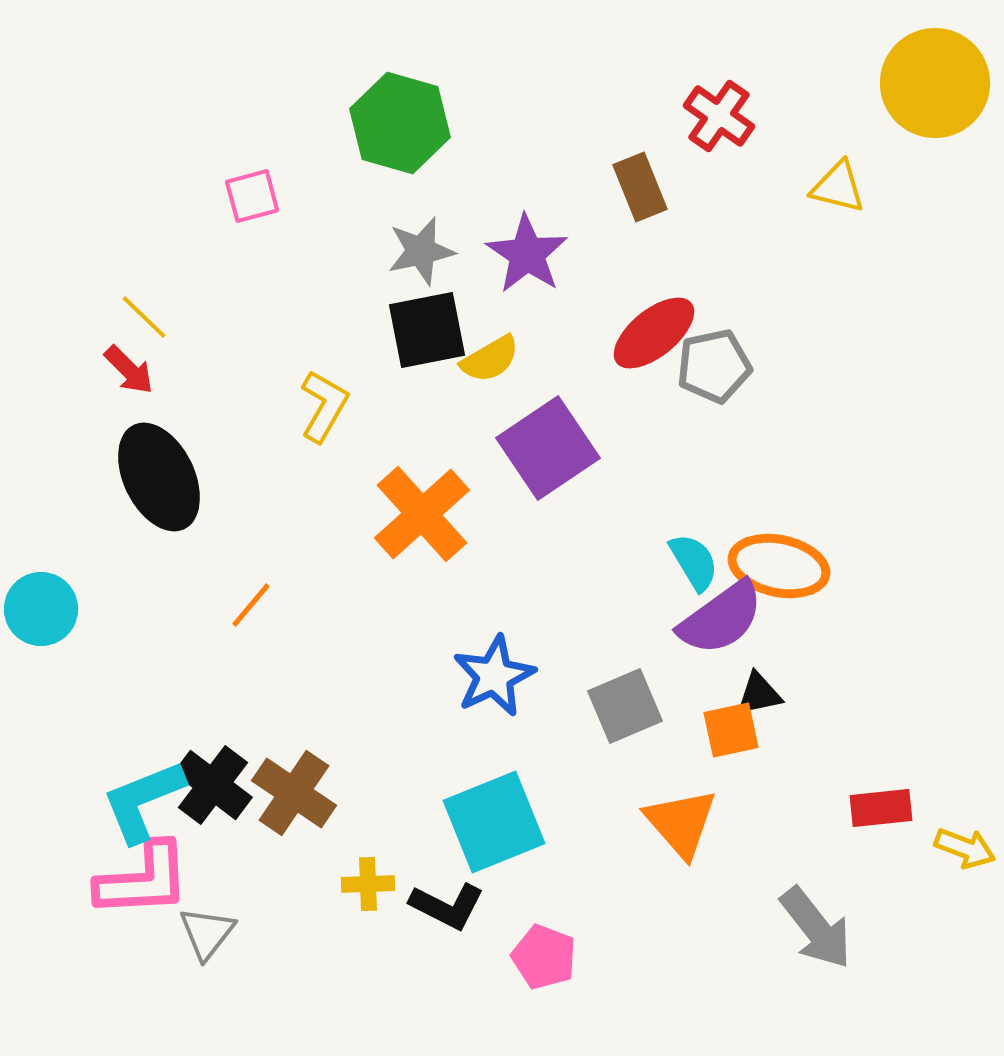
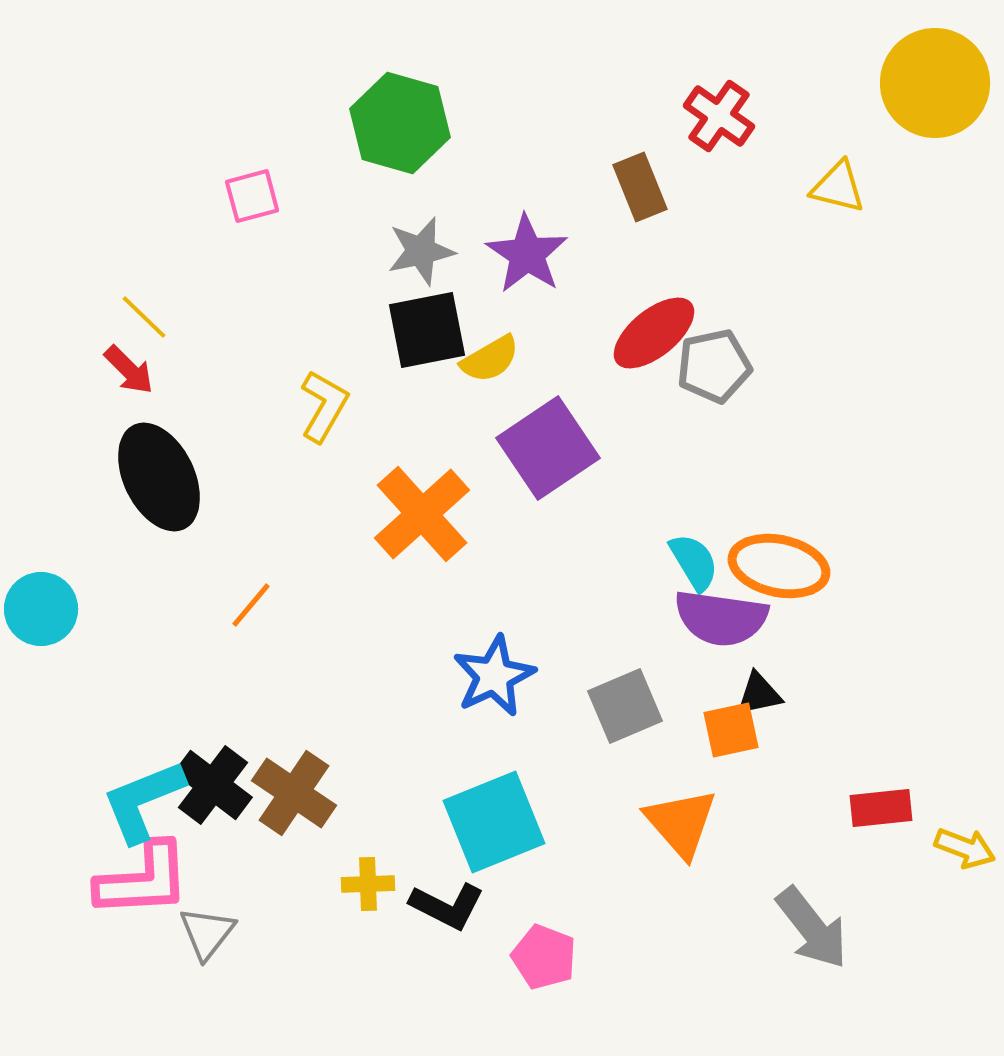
purple semicircle: rotated 44 degrees clockwise
gray arrow: moved 4 px left
